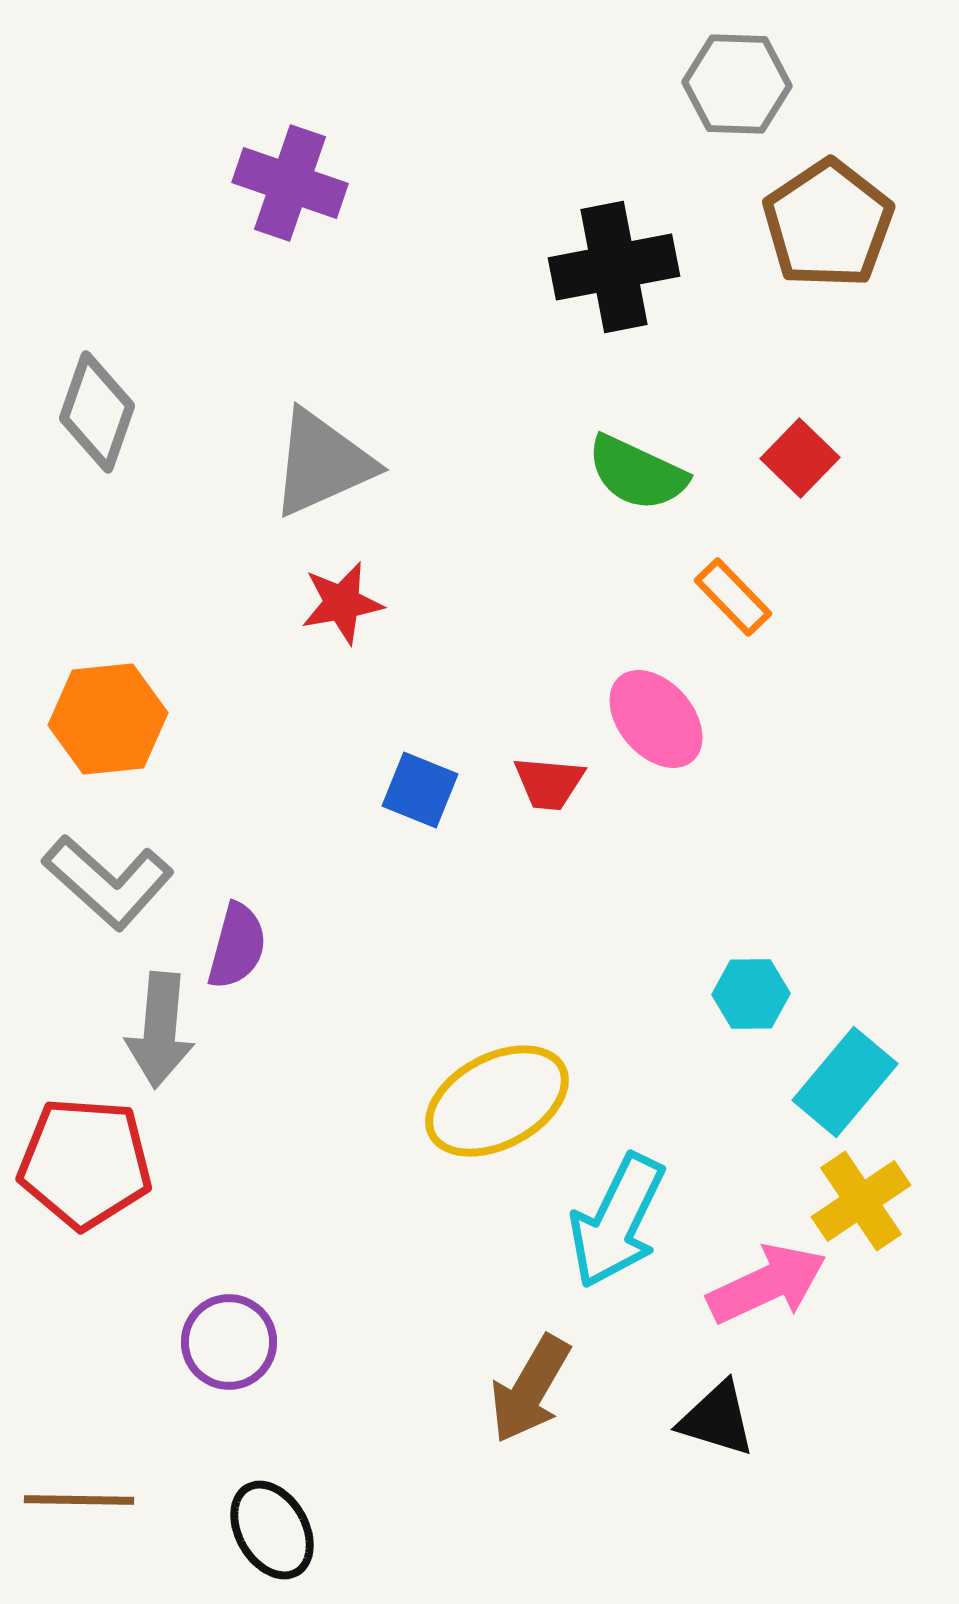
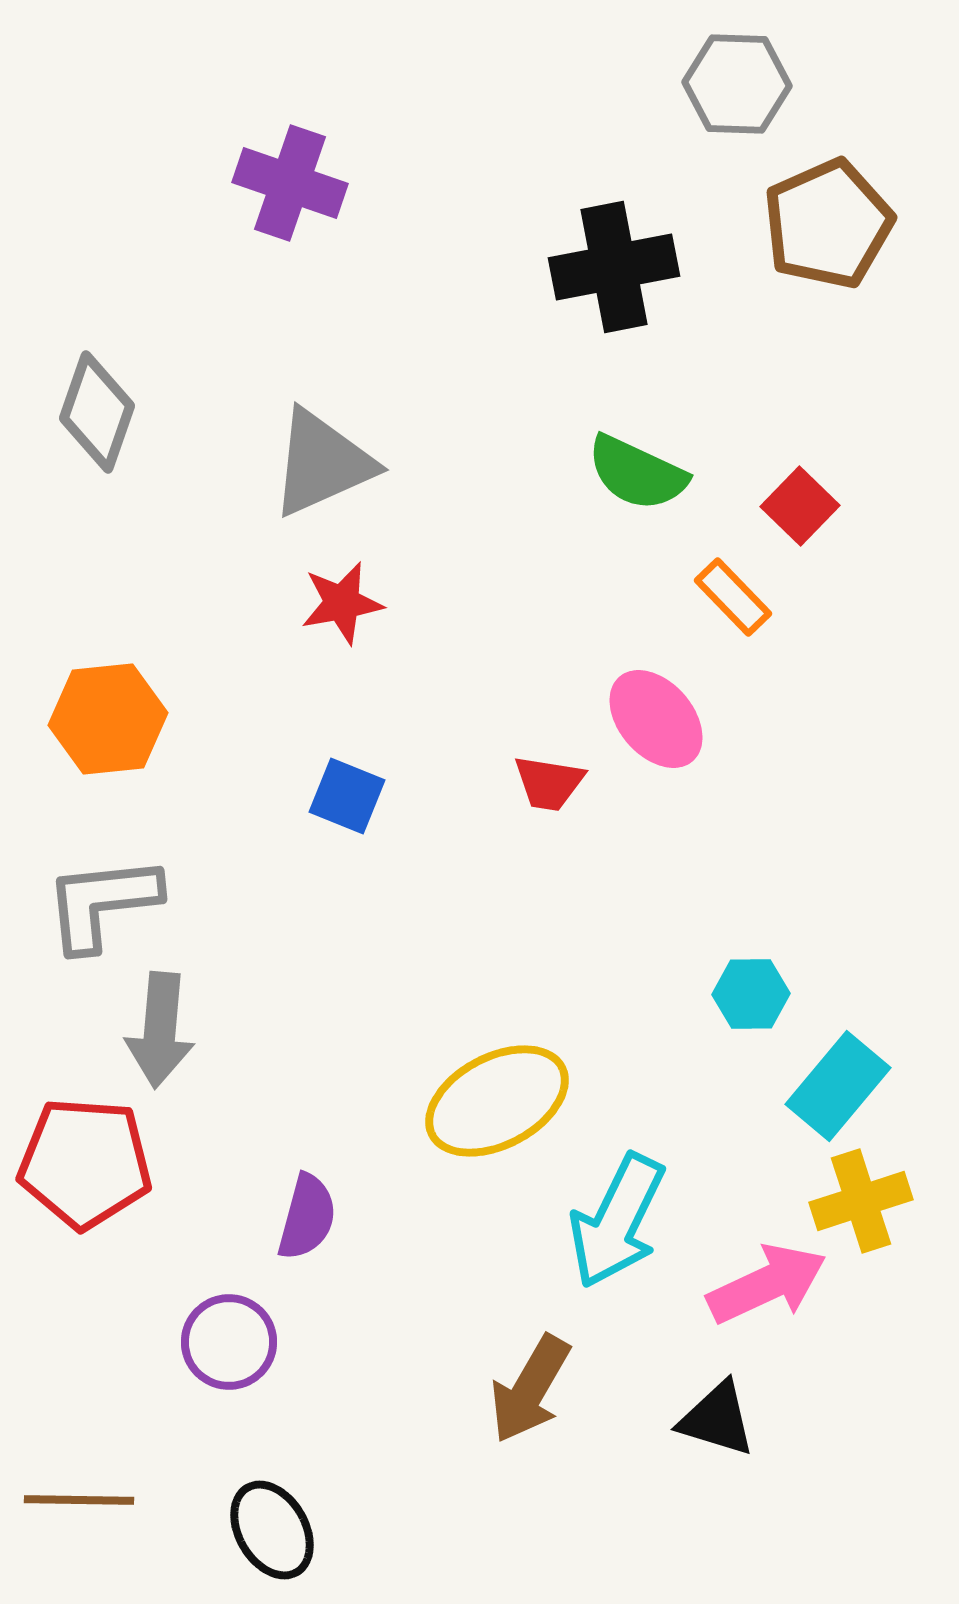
brown pentagon: rotated 10 degrees clockwise
red square: moved 48 px down
red trapezoid: rotated 4 degrees clockwise
blue square: moved 73 px left, 6 px down
gray L-shape: moved 6 px left, 21 px down; rotated 132 degrees clockwise
purple semicircle: moved 70 px right, 271 px down
cyan rectangle: moved 7 px left, 4 px down
yellow cross: rotated 16 degrees clockwise
